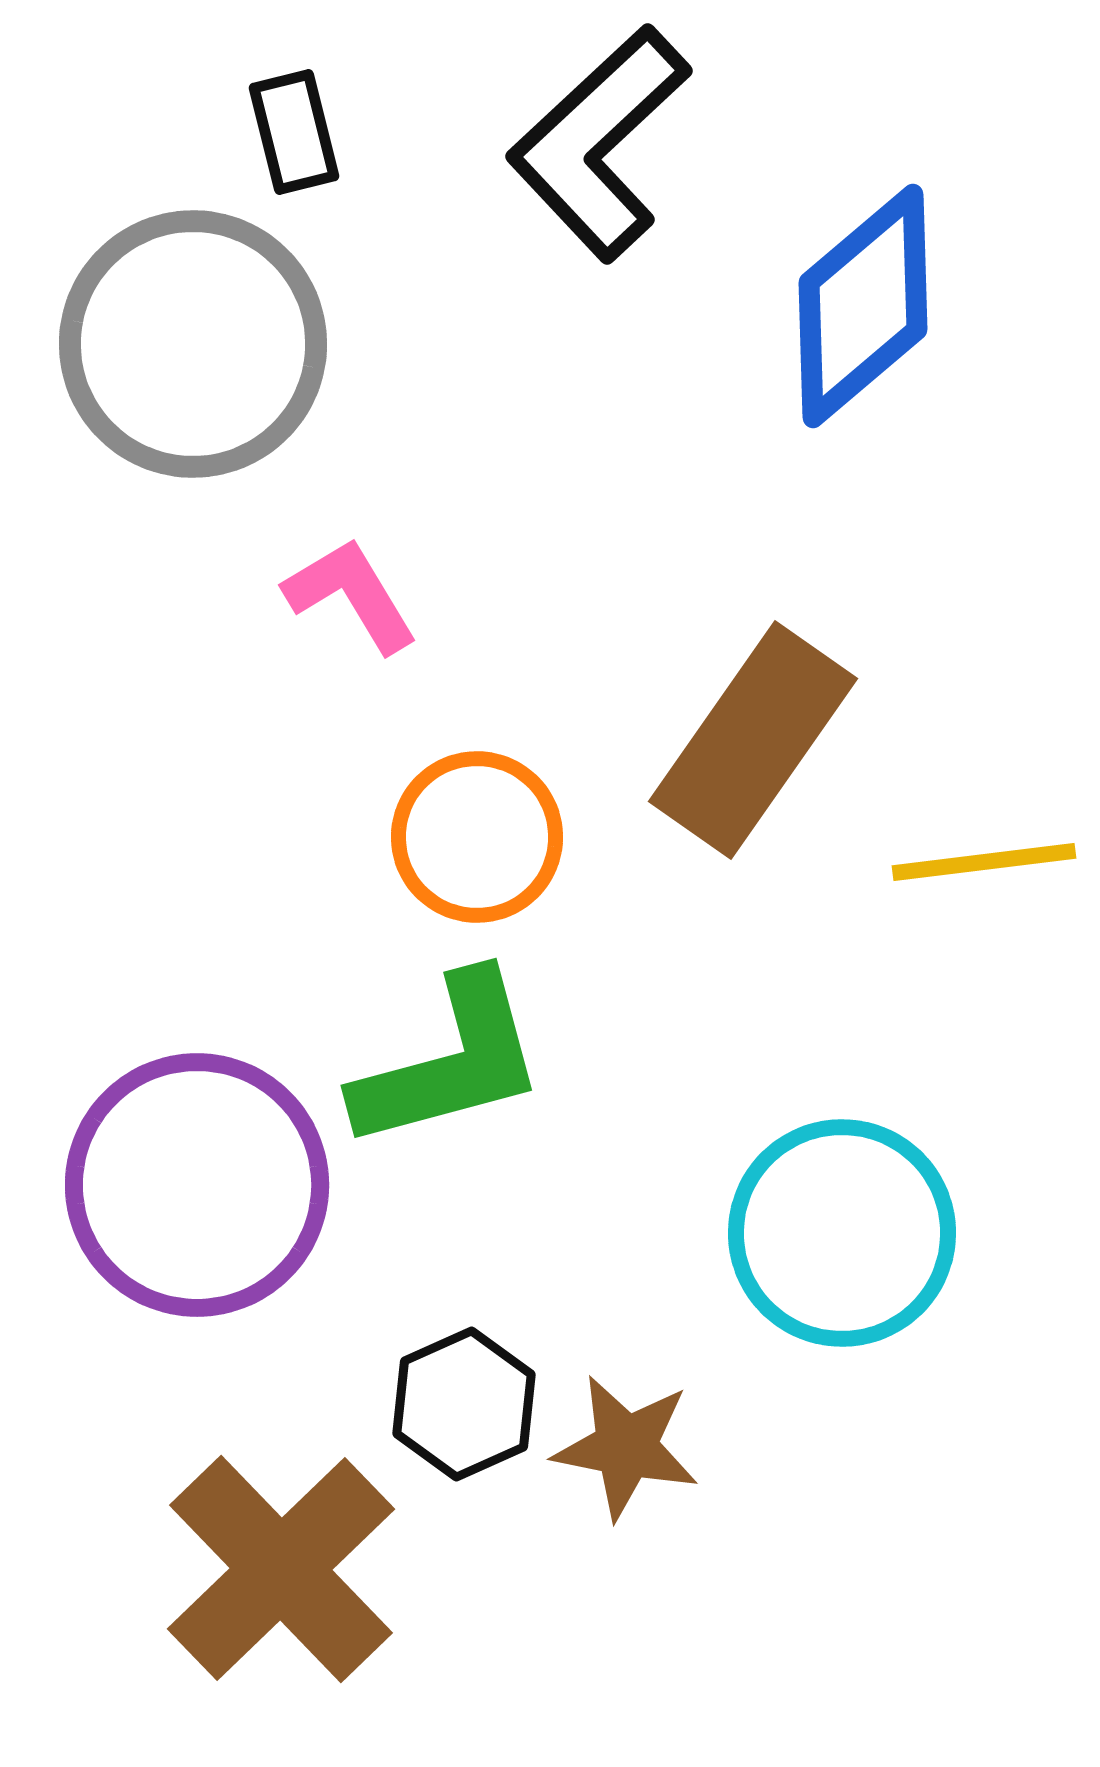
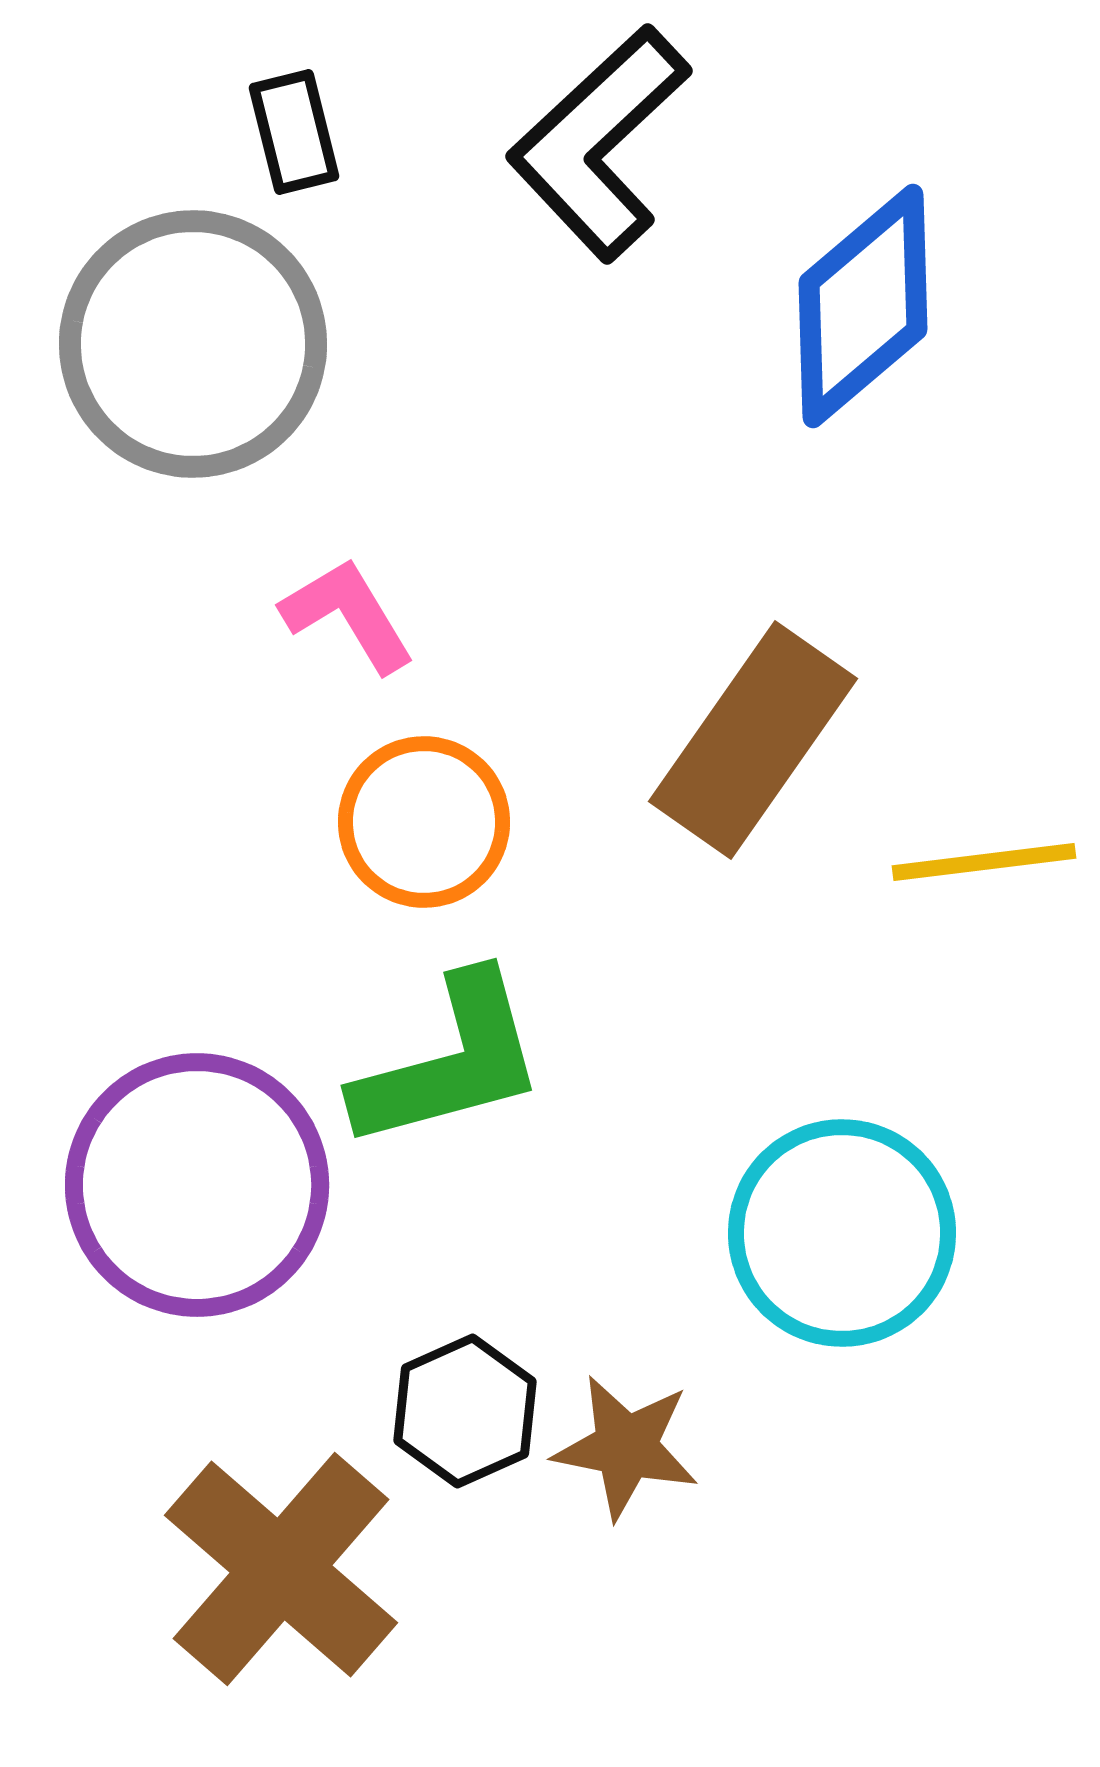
pink L-shape: moved 3 px left, 20 px down
orange circle: moved 53 px left, 15 px up
black hexagon: moved 1 px right, 7 px down
brown cross: rotated 5 degrees counterclockwise
